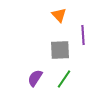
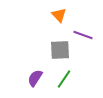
purple line: rotated 66 degrees counterclockwise
